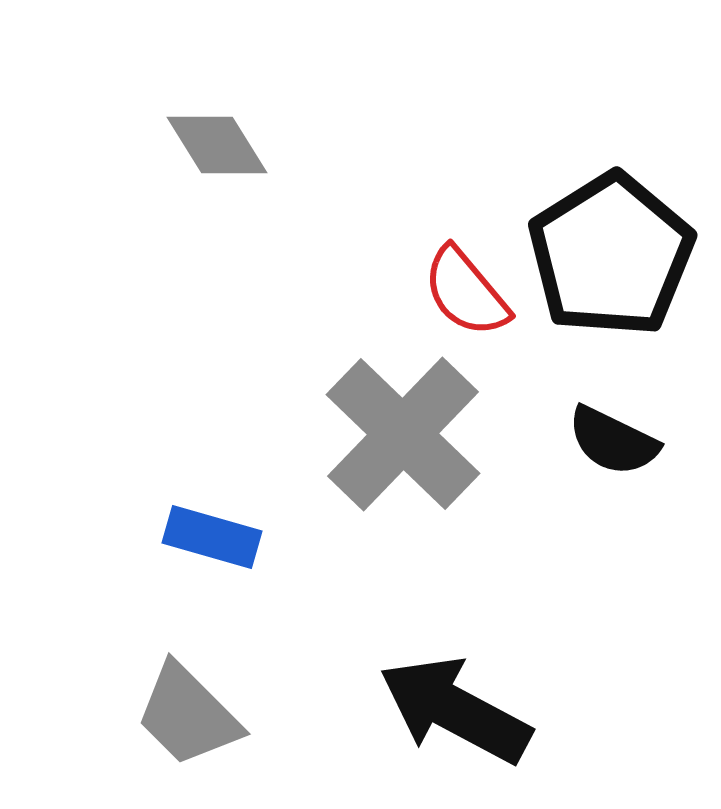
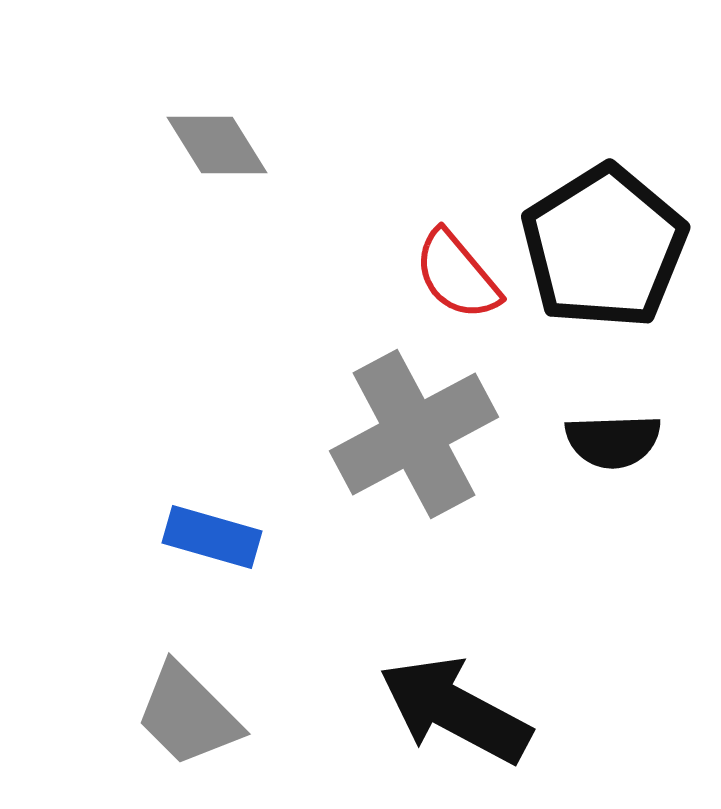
black pentagon: moved 7 px left, 8 px up
red semicircle: moved 9 px left, 17 px up
gray cross: moved 11 px right; rotated 18 degrees clockwise
black semicircle: rotated 28 degrees counterclockwise
